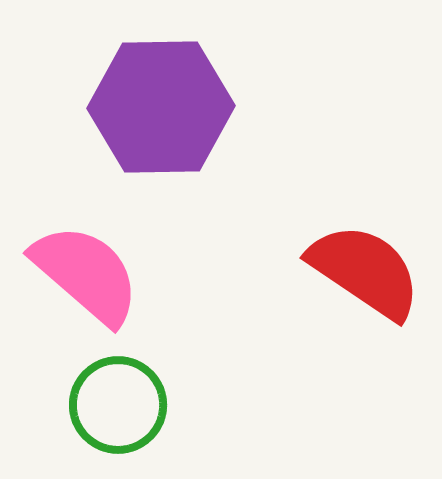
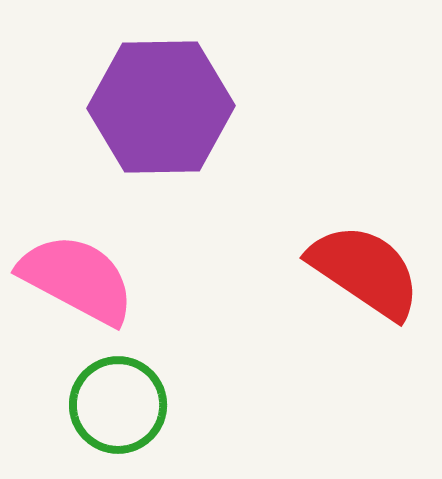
pink semicircle: moved 9 px left, 5 px down; rotated 13 degrees counterclockwise
